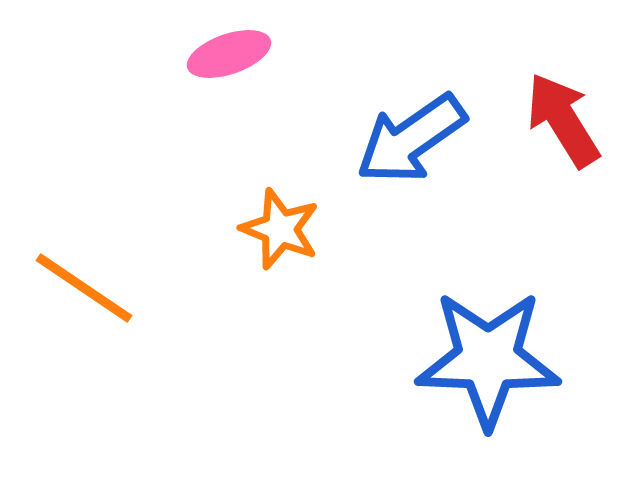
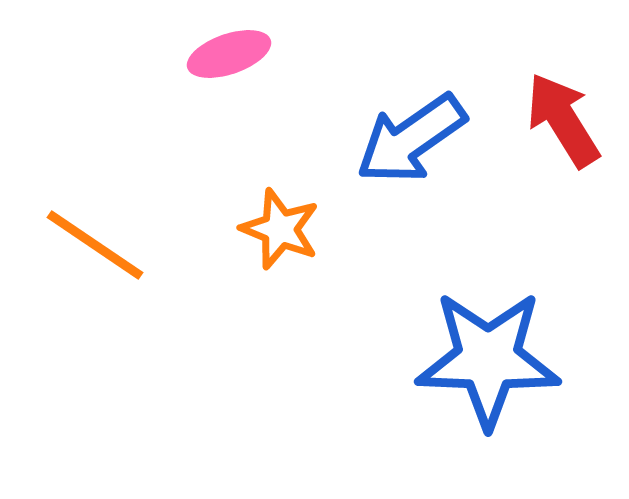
orange line: moved 11 px right, 43 px up
